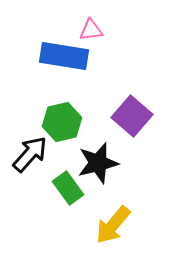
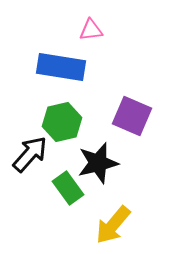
blue rectangle: moved 3 px left, 11 px down
purple square: rotated 18 degrees counterclockwise
